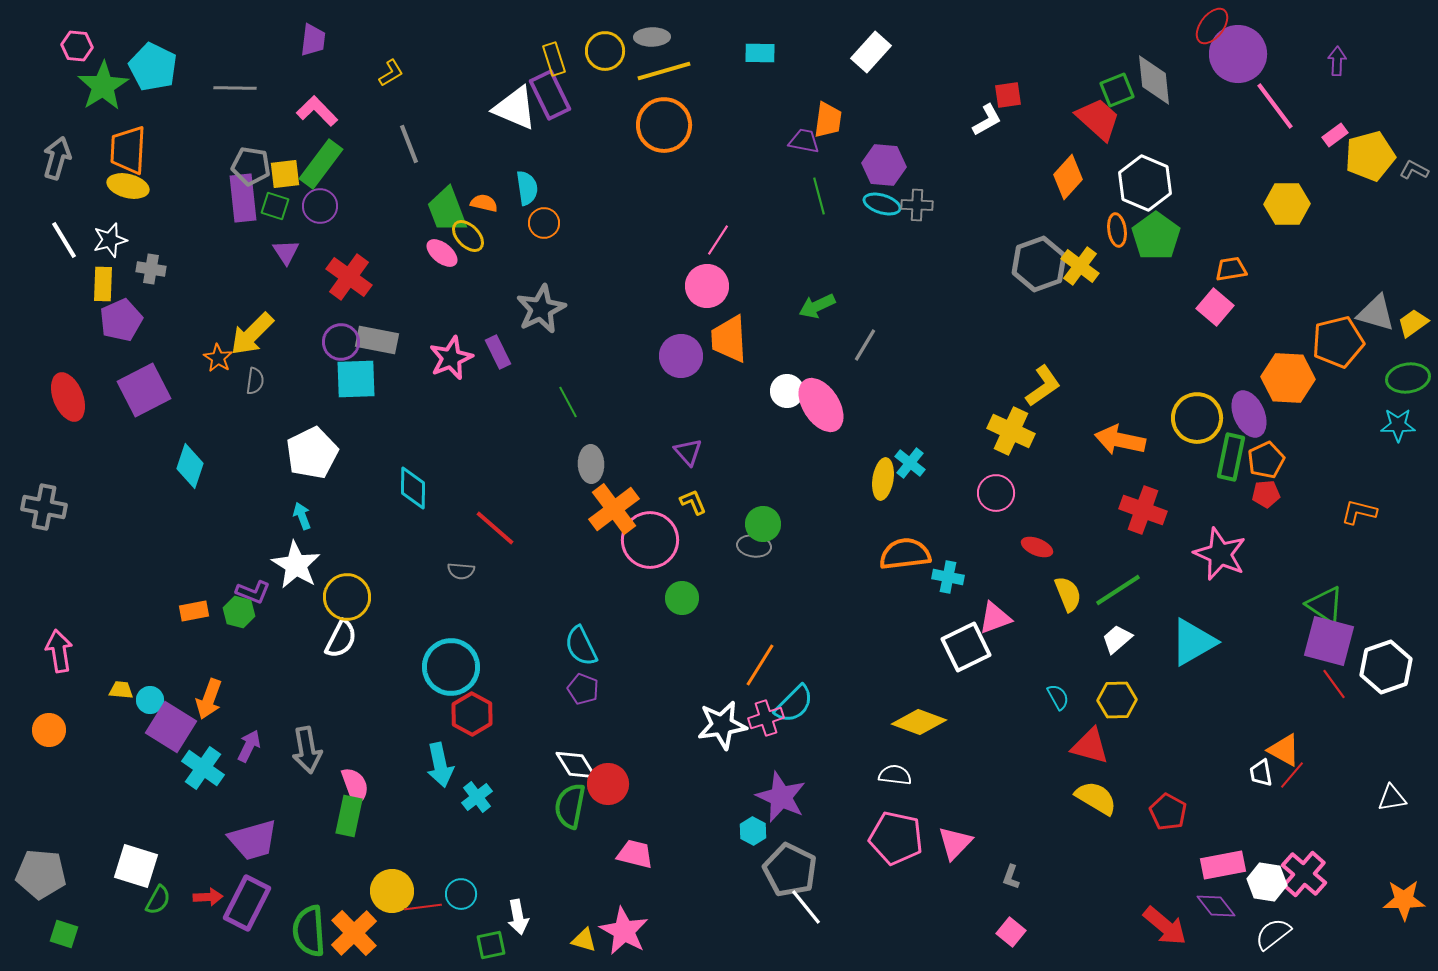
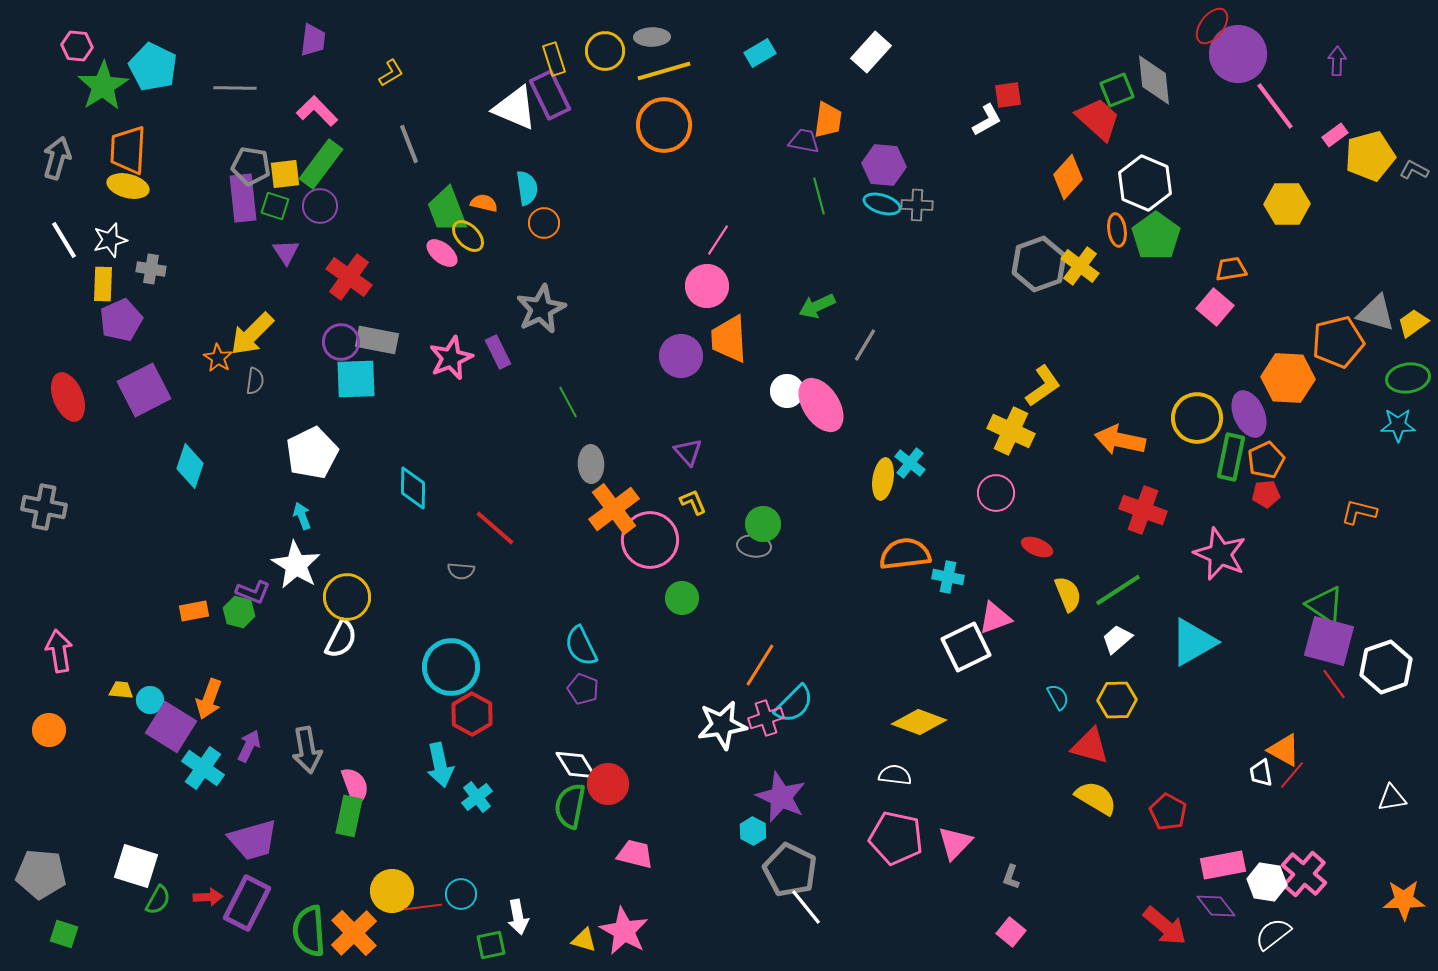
cyan rectangle at (760, 53): rotated 32 degrees counterclockwise
